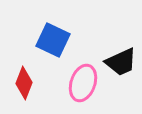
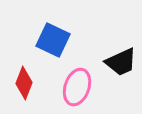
pink ellipse: moved 6 px left, 4 px down
